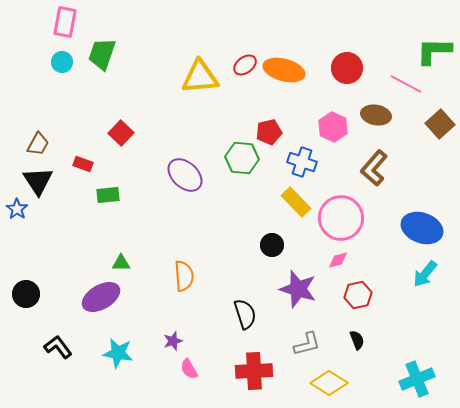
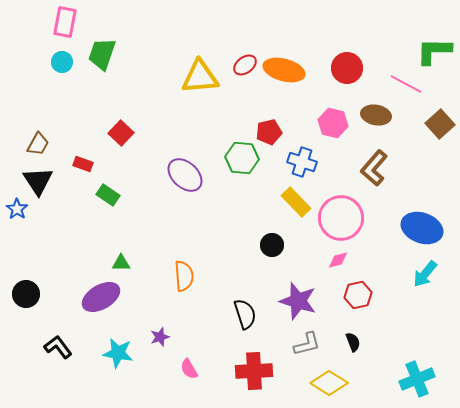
pink hexagon at (333, 127): moved 4 px up; rotated 12 degrees counterclockwise
green rectangle at (108, 195): rotated 40 degrees clockwise
purple star at (298, 289): moved 12 px down
black semicircle at (357, 340): moved 4 px left, 2 px down
purple star at (173, 341): moved 13 px left, 4 px up
